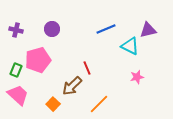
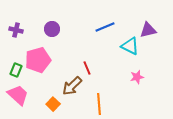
blue line: moved 1 px left, 2 px up
orange line: rotated 50 degrees counterclockwise
